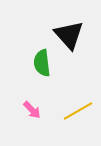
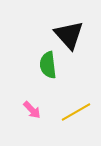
green semicircle: moved 6 px right, 2 px down
yellow line: moved 2 px left, 1 px down
